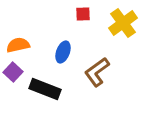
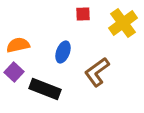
purple square: moved 1 px right
